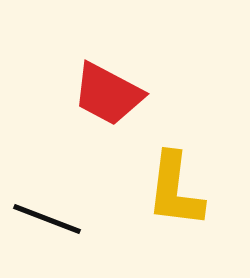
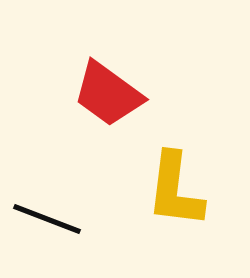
red trapezoid: rotated 8 degrees clockwise
